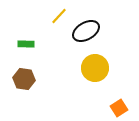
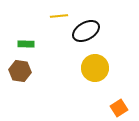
yellow line: rotated 42 degrees clockwise
brown hexagon: moved 4 px left, 8 px up
